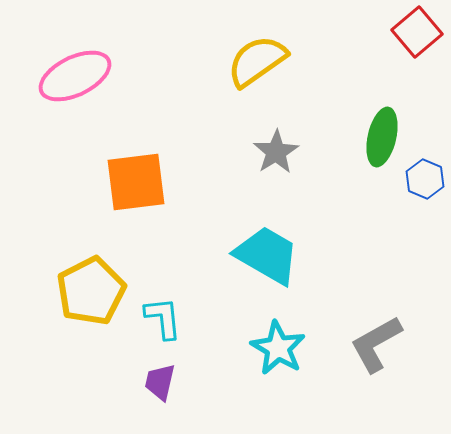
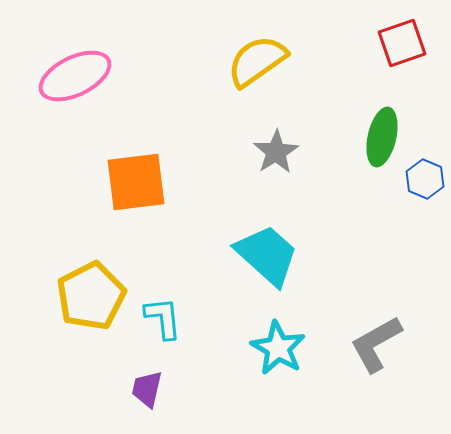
red square: moved 15 px left, 11 px down; rotated 21 degrees clockwise
cyan trapezoid: rotated 12 degrees clockwise
yellow pentagon: moved 5 px down
purple trapezoid: moved 13 px left, 7 px down
